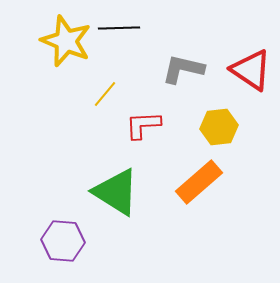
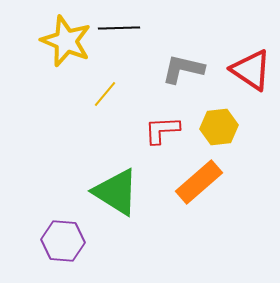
red L-shape: moved 19 px right, 5 px down
